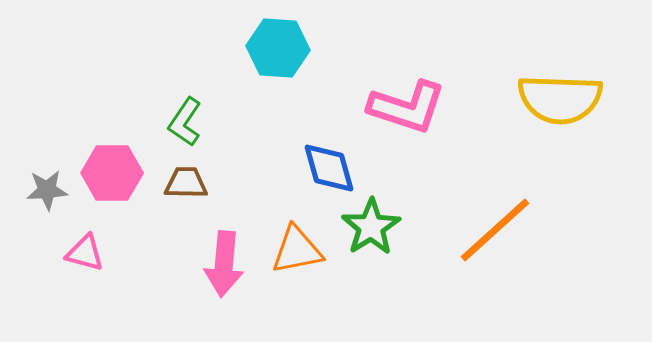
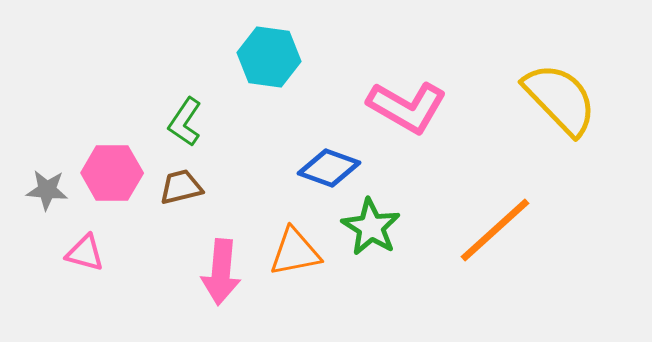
cyan hexagon: moved 9 px left, 9 px down; rotated 4 degrees clockwise
yellow semicircle: rotated 136 degrees counterclockwise
pink L-shape: rotated 12 degrees clockwise
blue diamond: rotated 54 degrees counterclockwise
brown trapezoid: moved 5 px left, 4 px down; rotated 15 degrees counterclockwise
gray star: rotated 9 degrees clockwise
green star: rotated 8 degrees counterclockwise
orange triangle: moved 2 px left, 2 px down
pink arrow: moved 3 px left, 8 px down
